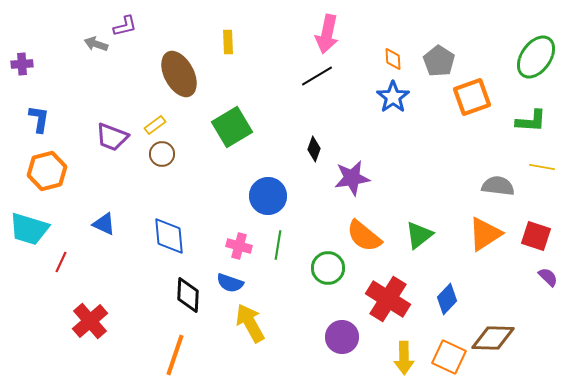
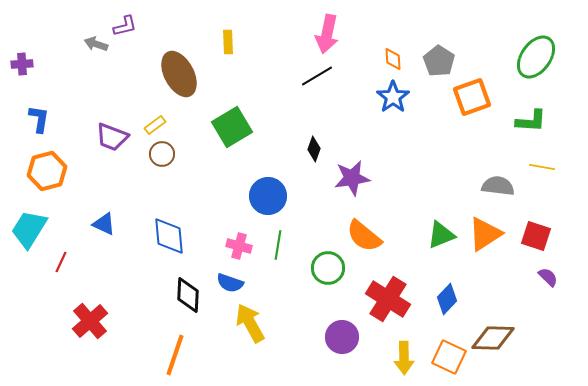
cyan trapezoid at (29, 229): rotated 105 degrees clockwise
green triangle at (419, 235): moved 22 px right; rotated 16 degrees clockwise
